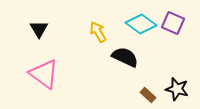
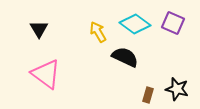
cyan diamond: moved 6 px left
pink triangle: moved 2 px right
brown rectangle: rotated 63 degrees clockwise
